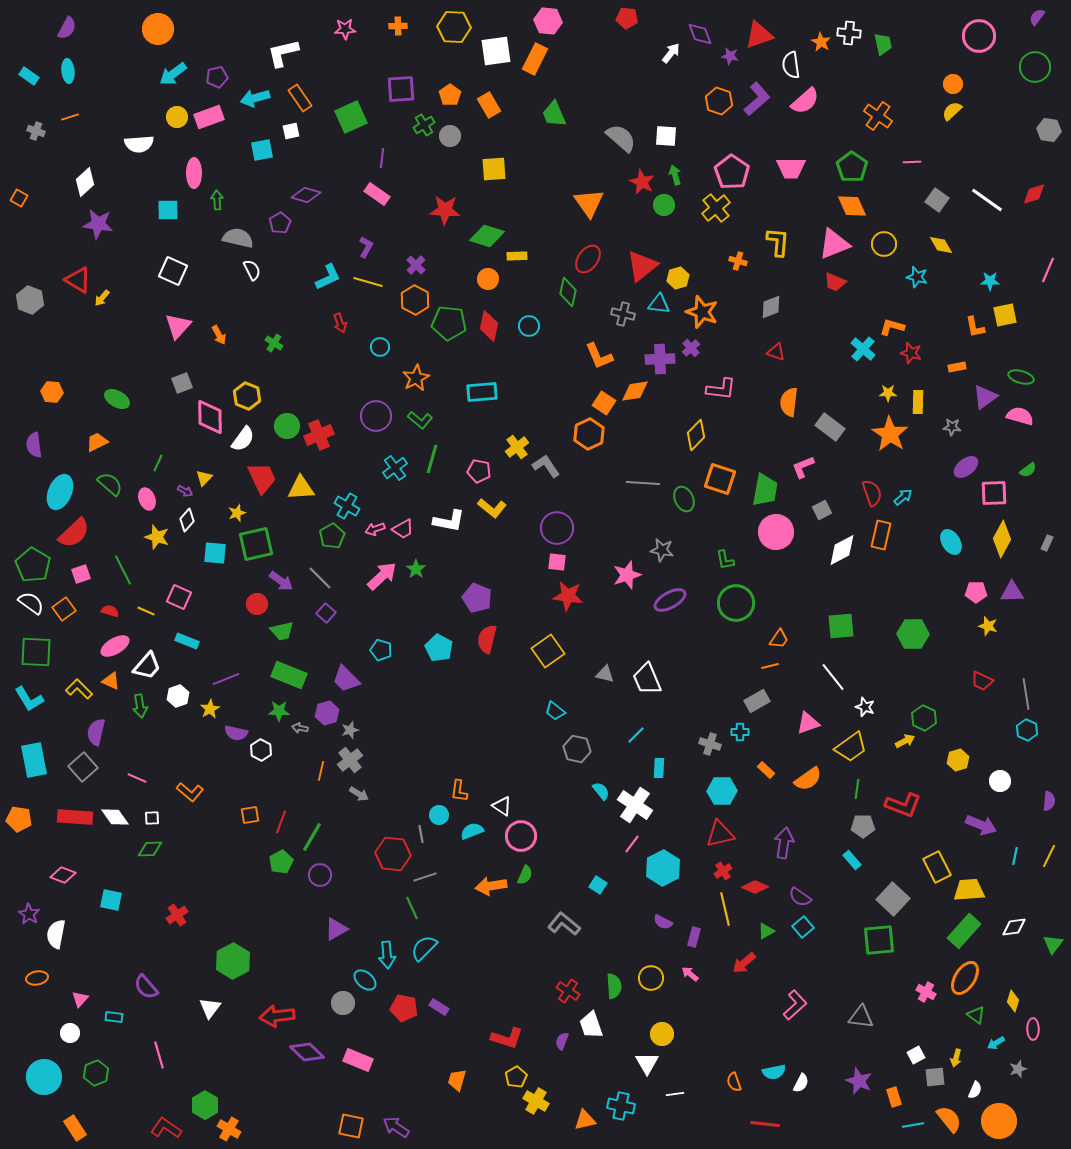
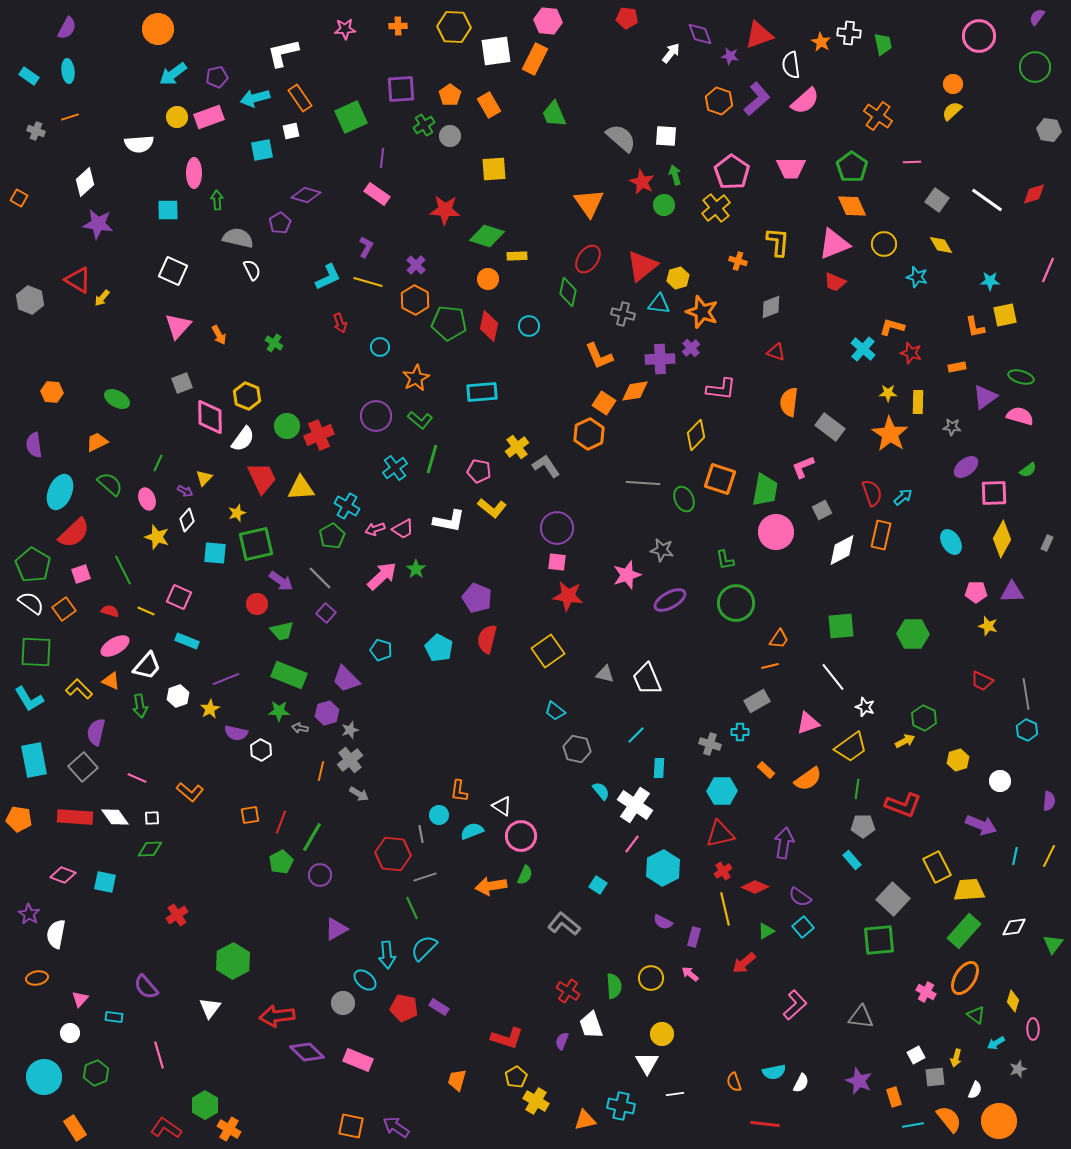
cyan square at (111, 900): moved 6 px left, 18 px up
